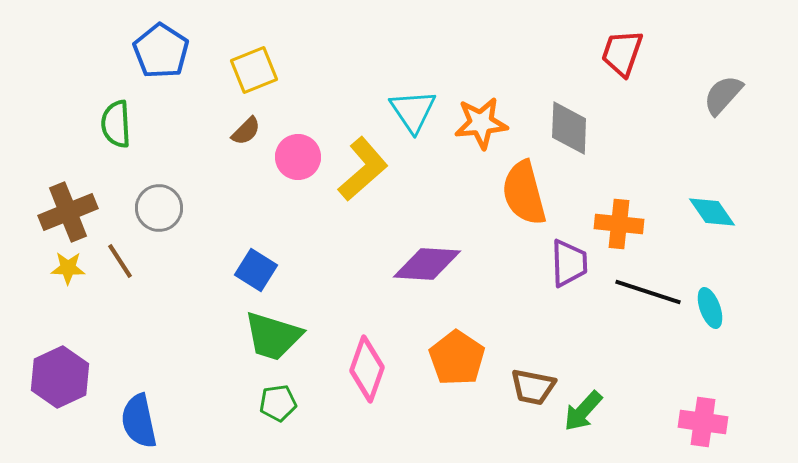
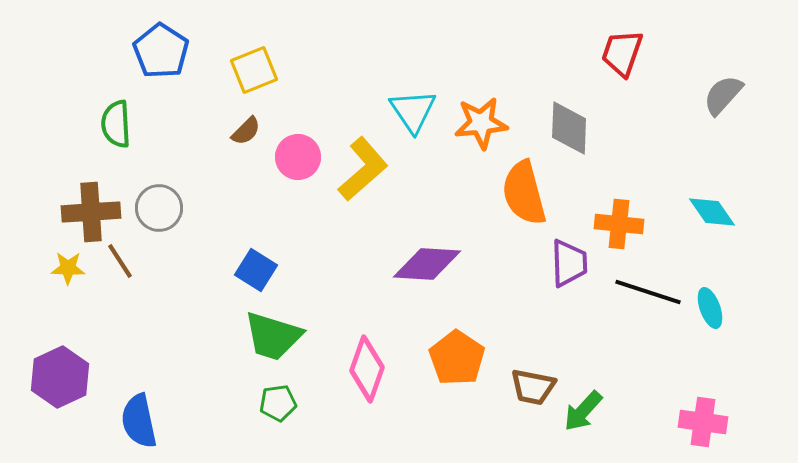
brown cross: moved 23 px right; rotated 18 degrees clockwise
